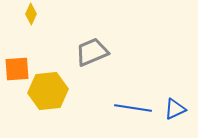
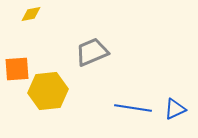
yellow diamond: rotated 55 degrees clockwise
